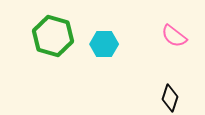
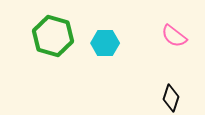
cyan hexagon: moved 1 px right, 1 px up
black diamond: moved 1 px right
